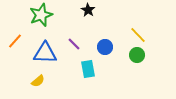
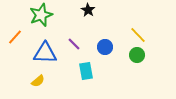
orange line: moved 4 px up
cyan rectangle: moved 2 px left, 2 px down
